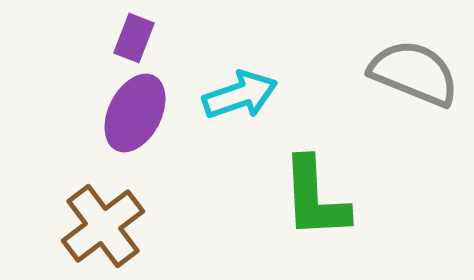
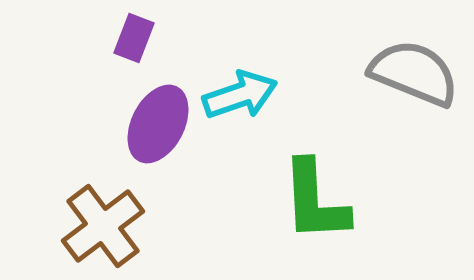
purple ellipse: moved 23 px right, 11 px down
green L-shape: moved 3 px down
